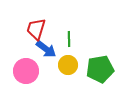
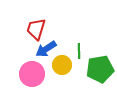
green line: moved 10 px right, 12 px down
blue arrow: rotated 110 degrees clockwise
yellow circle: moved 6 px left
pink circle: moved 6 px right, 3 px down
